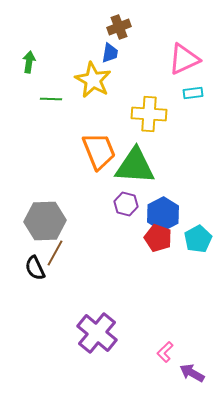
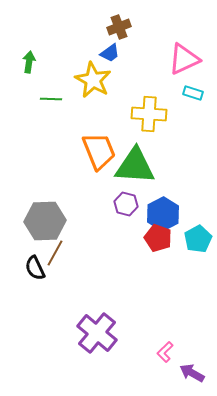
blue trapezoid: rotated 45 degrees clockwise
cyan rectangle: rotated 24 degrees clockwise
